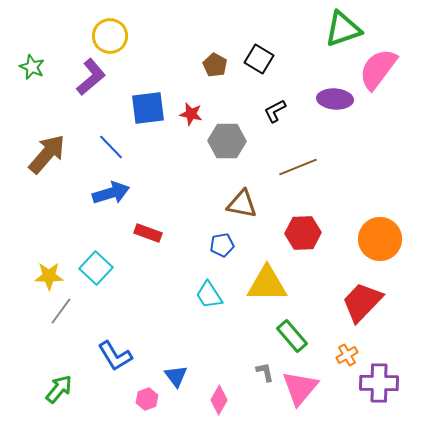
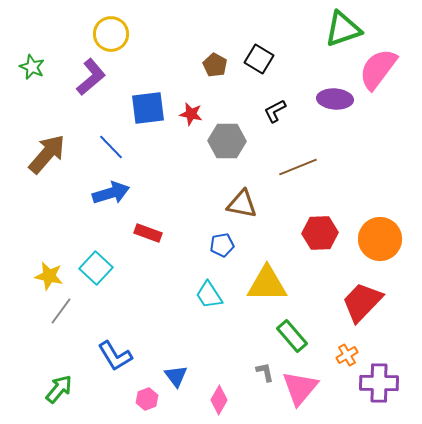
yellow circle: moved 1 px right, 2 px up
red hexagon: moved 17 px right
yellow star: rotated 12 degrees clockwise
